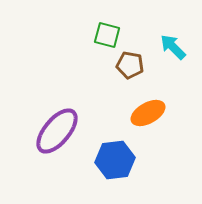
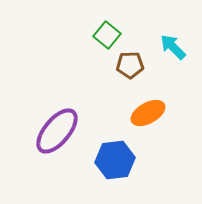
green square: rotated 24 degrees clockwise
brown pentagon: rotated 12 degrees counterclockwise
